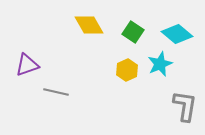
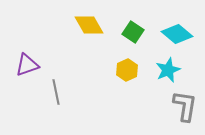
cyan star: moved 8 px right, 6 px down
gray line: rotated 65 degrees clockwise
